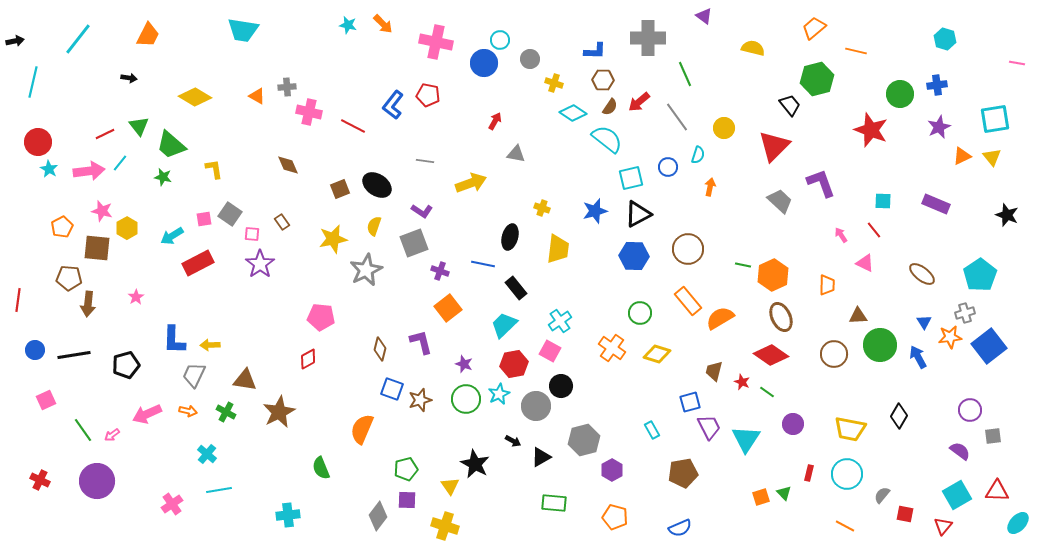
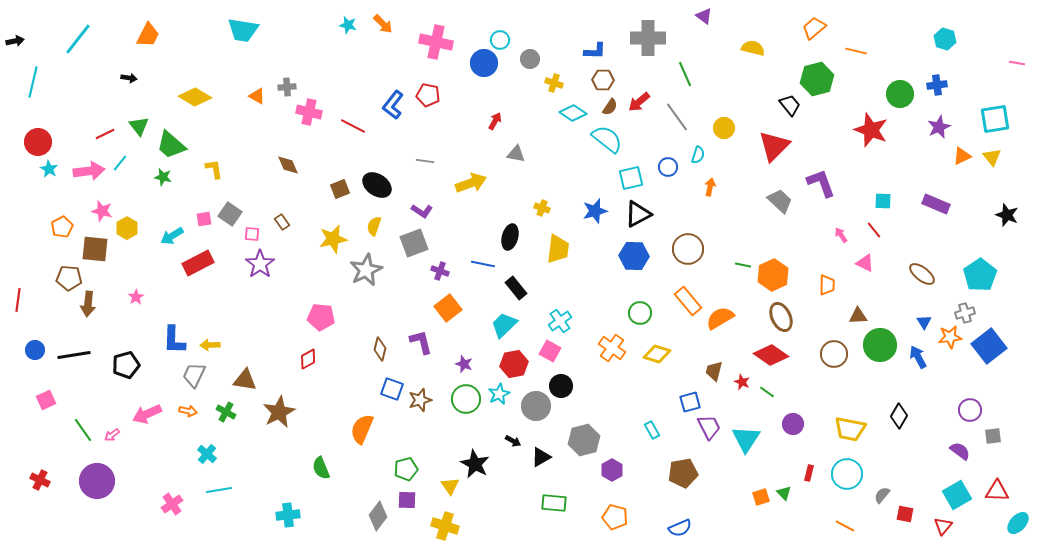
brown square at (97, 248): moved 2 px left, 1 px down
